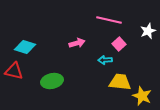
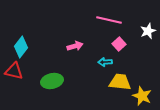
pink arrow: moved 2 px left, 3 px down
cyan diamond: moved 4 px left; rotated 70 degrees counterclockwise
cyan arrow: moved 2 px down
